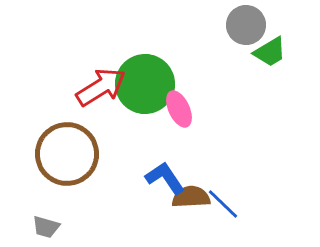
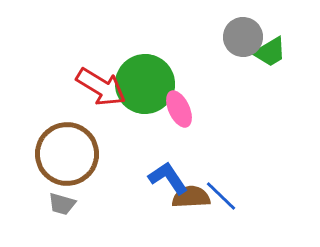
gray circle: moved 3 px left, 12 px down
red arrow: rotated 63 degrees clockwise
blue L-shape: moved 3 px right
blue line: moved 2 px left, 8 px up
gray trapezoid: moved 16 px right, 23 px up
